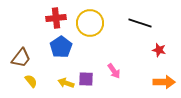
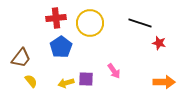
red star: moved 7 px up
yellow arrow: rotated 35 degrees counterclockwise
